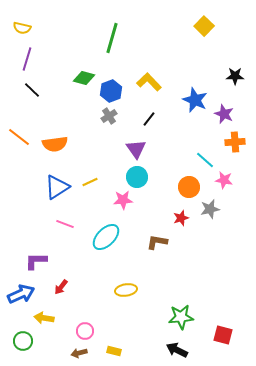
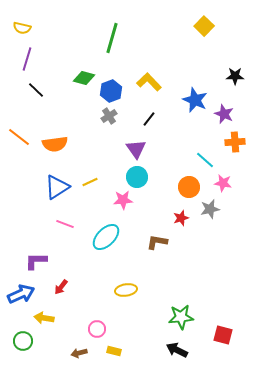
black line at (32, 90): moved 4 px right
pink star at (224, 180): moved 1 px left, 3 px down
pink circle at (85, 331): moved 12 px right, 2 px up
